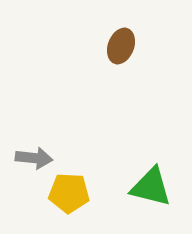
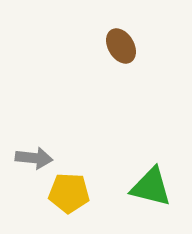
brown ellipse: rotated 52 degrees counterclockwise
